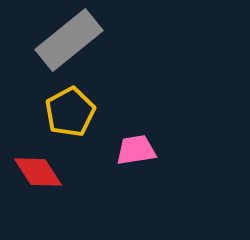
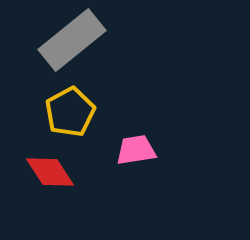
gray rectangle: moved 3 px right
red diamond: moved 12 px right
